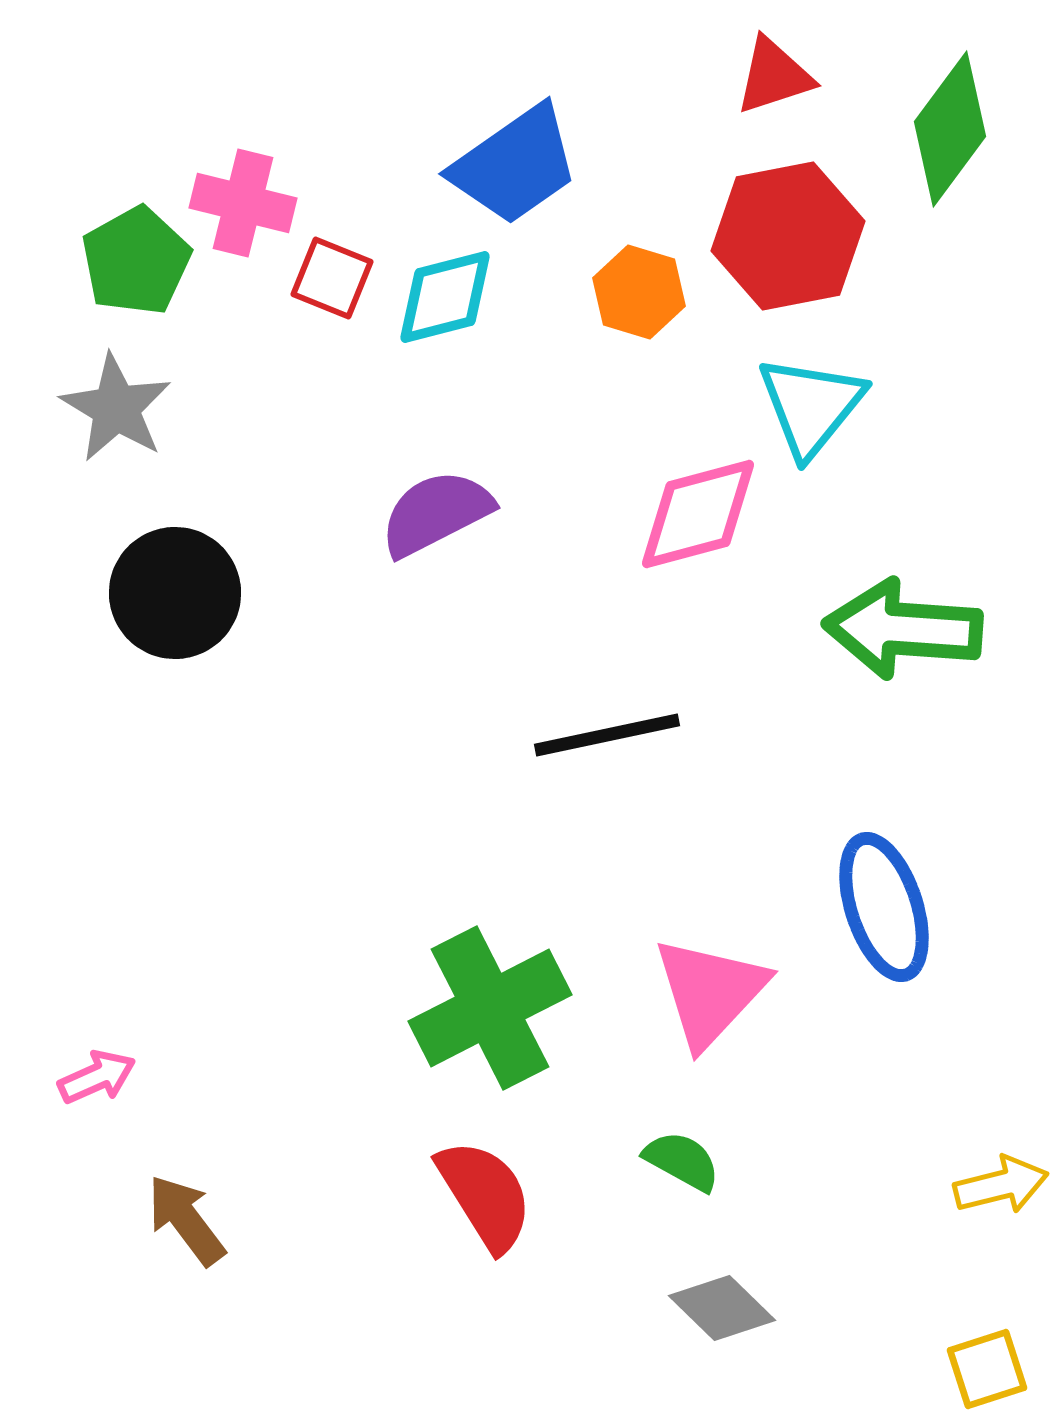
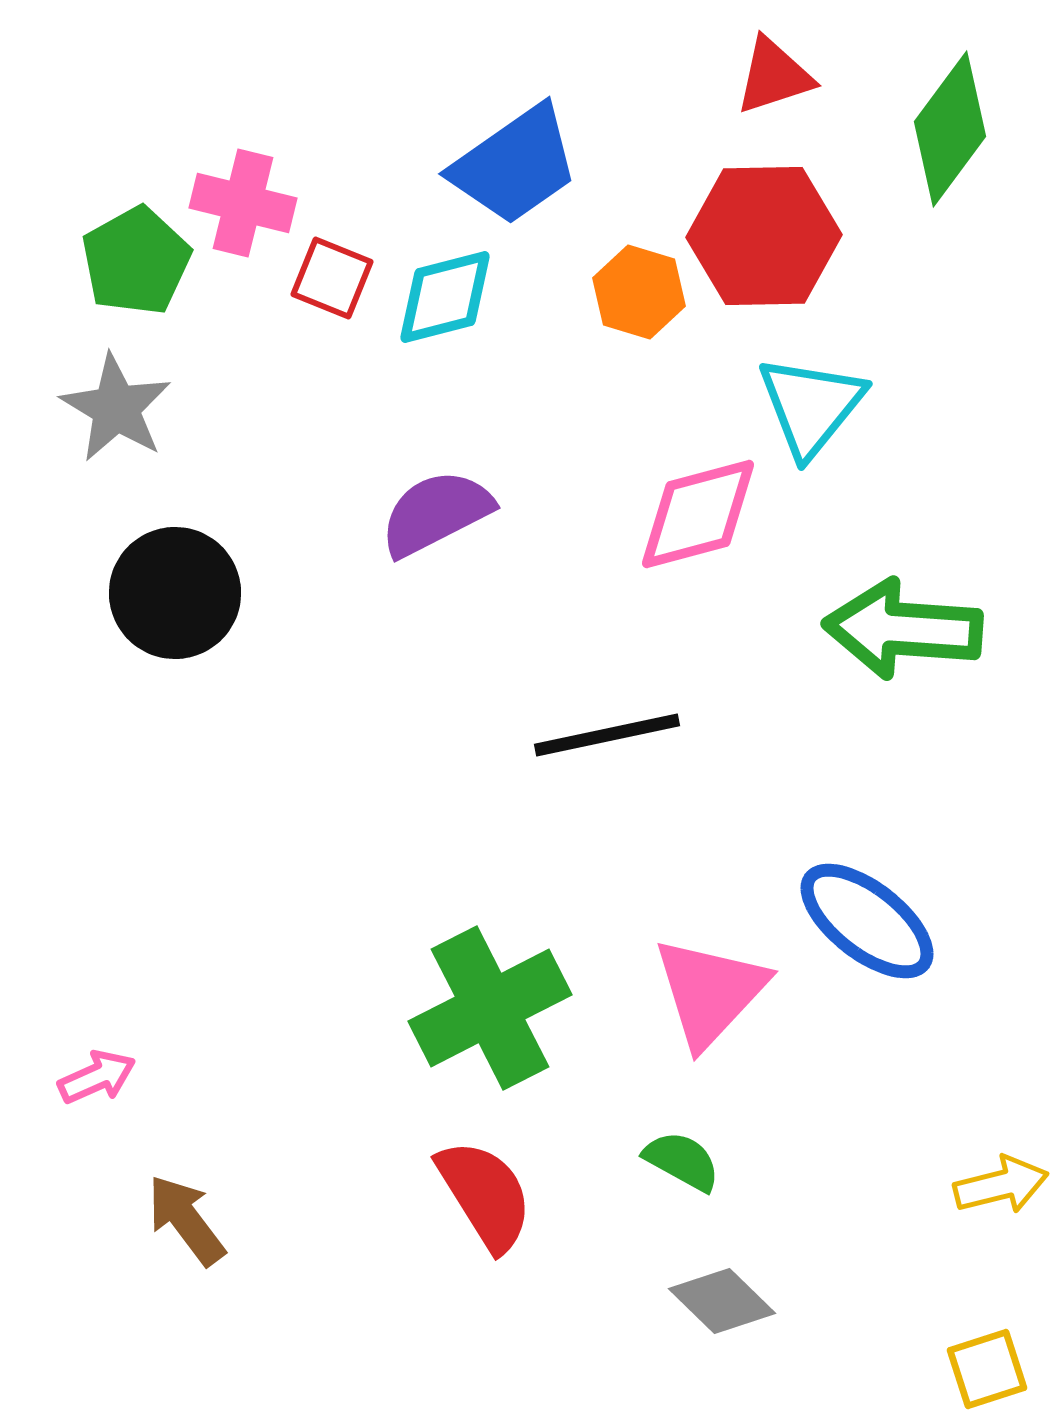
red hexagon: moved 24 px left; rotated 10 degrees clockwise
blue ellipse: moved 17 px left, 14 px down; rotated 34 degrees counterclockwise
gray diamond: moved 7 px up
